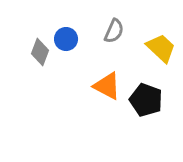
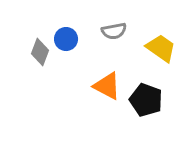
gray semicircle: rotated 55 degrees clockwise
yellow trapezoid: rotated 8 degrees counterclockwise
